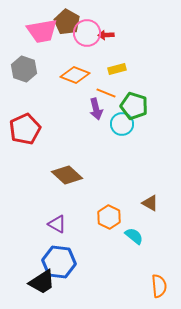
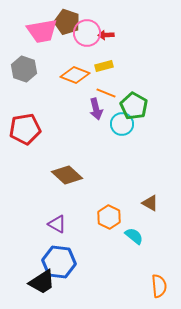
brown pentagon: rotated 10 degrees counterclockwise
yellow rectangle: moved 13 px left, 3 px up
green pentagon: rotated 12 degrees clockwise
red pentagon: rotated 16 degrees clockwise
